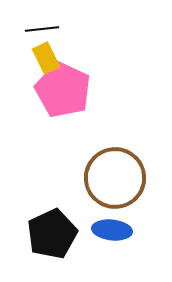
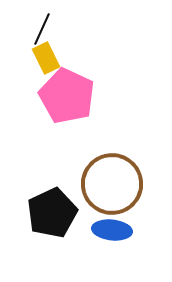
black line: rotated 60 degrees counterclockwise
pink pentagon: moved 4 px right, 6 px down
brown circle: moved 3 px left, 6 px down
black pentagon: moved 21 px up
